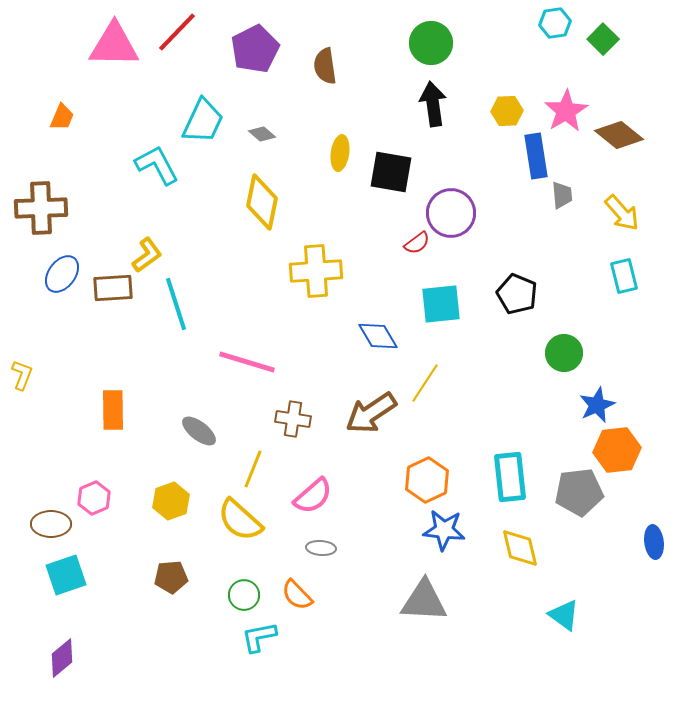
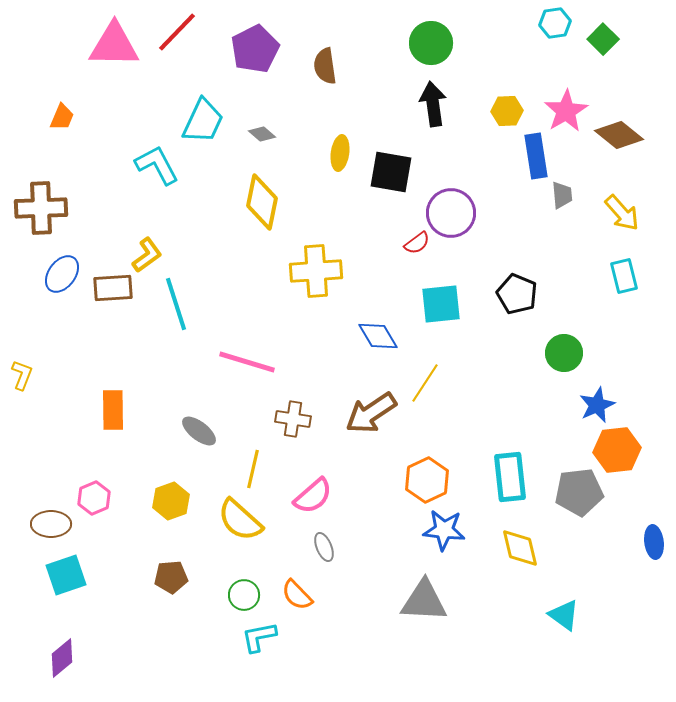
yellow line at (253, 469): rotated 9 degrees counterclockwise
gray ellipse at (321, 548): moved 3 px right, 1 px up; rotated 64 degrees clockwise
